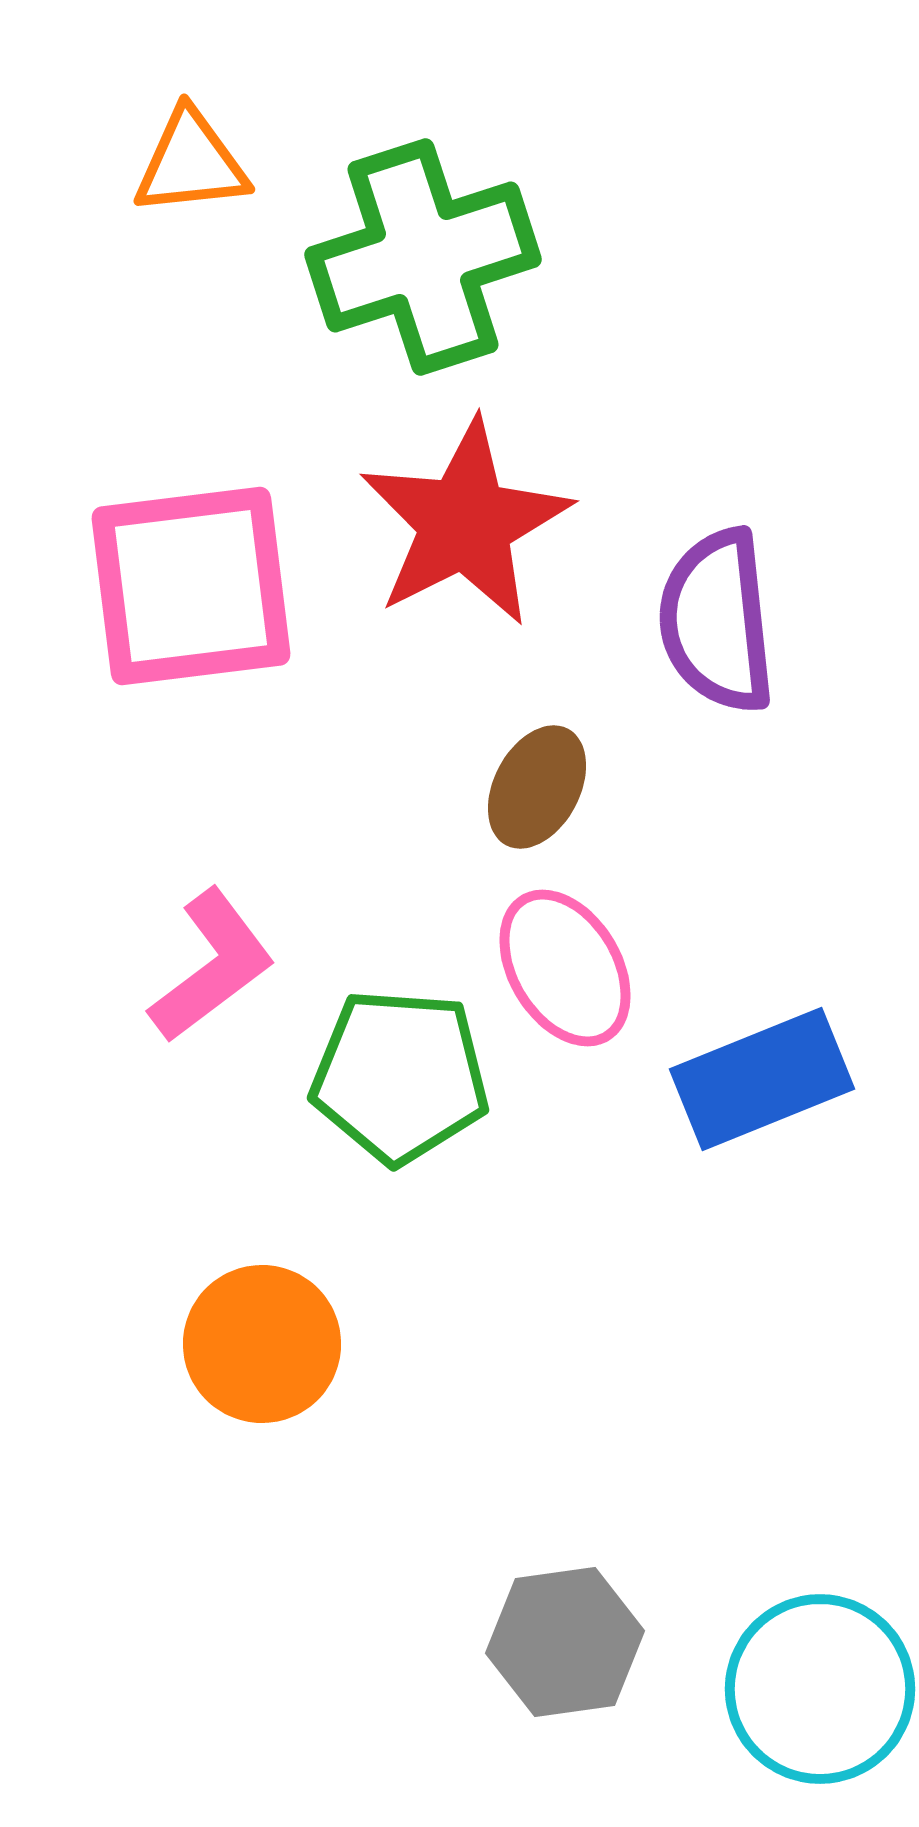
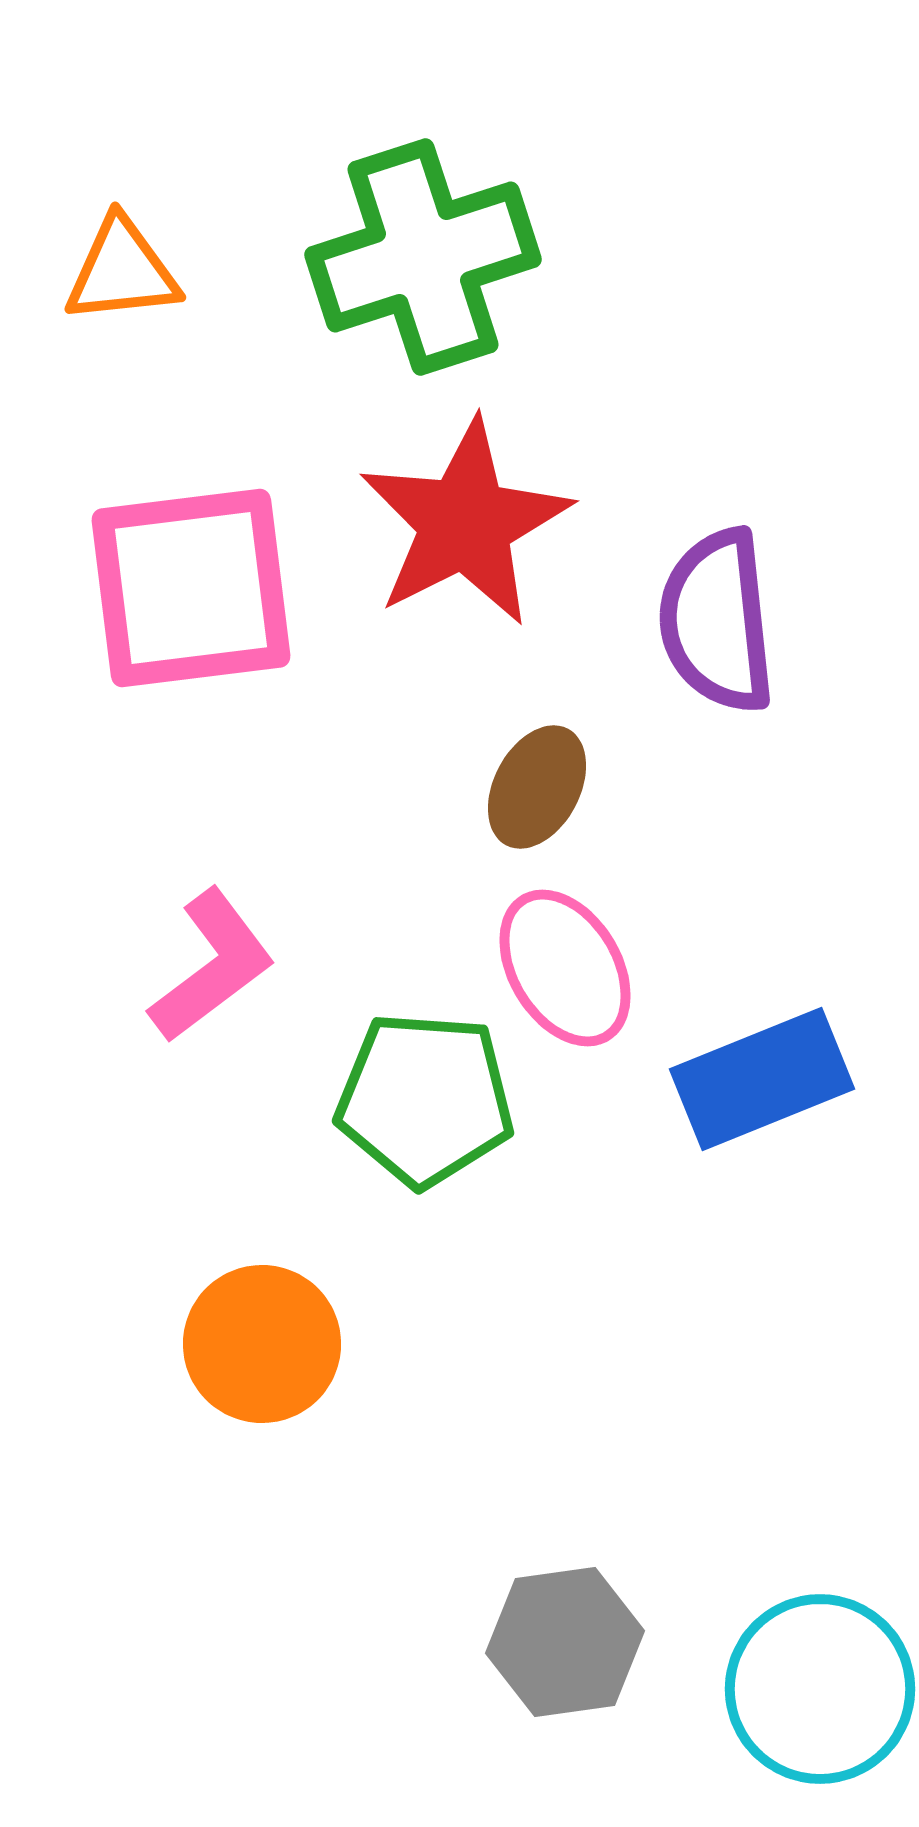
orange triangle: moved 69 px left, 108 px down
pink square: moved 2 px down
green pentagon: moved 25 px right, 23 px down
